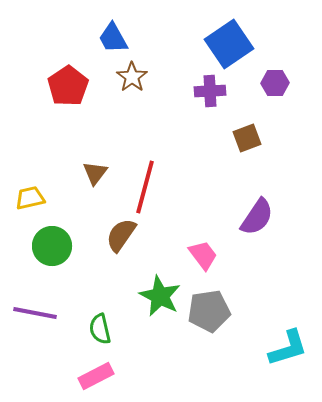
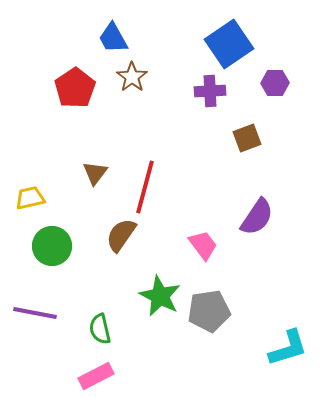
red pentagon: moved 7 px right, 2 px down
pink trapezoid: moved 10 px up
